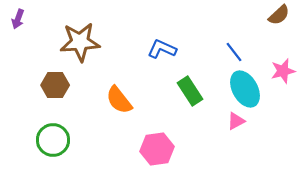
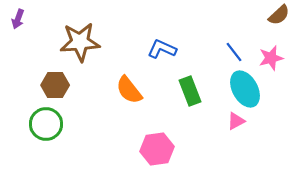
pink star: moved 12 px left, 13 px up
green rectangle: rotated 12 degrees clockwise
orange semicircle: moved 10 px right, 10 px up
green circle: moved 7 px left, 16 px up
